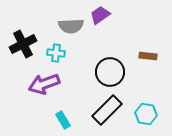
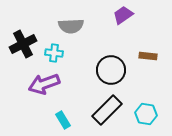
purple trapezoid: moved 23 px right
cyan cross: moved 2 px left
black circle: moved 1 px right, 2 px up
